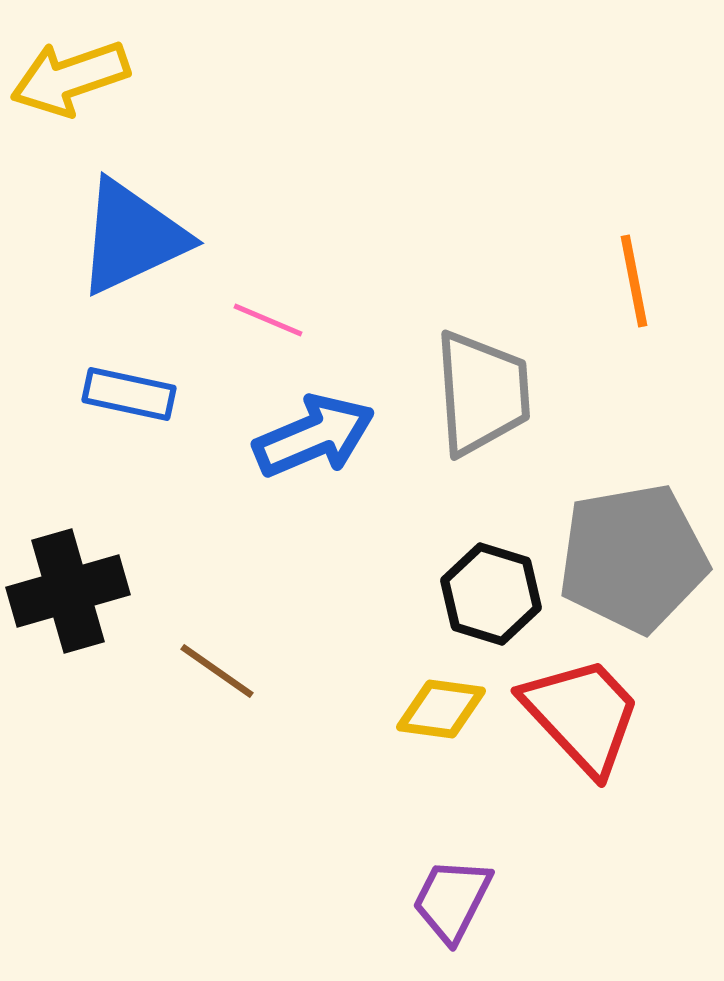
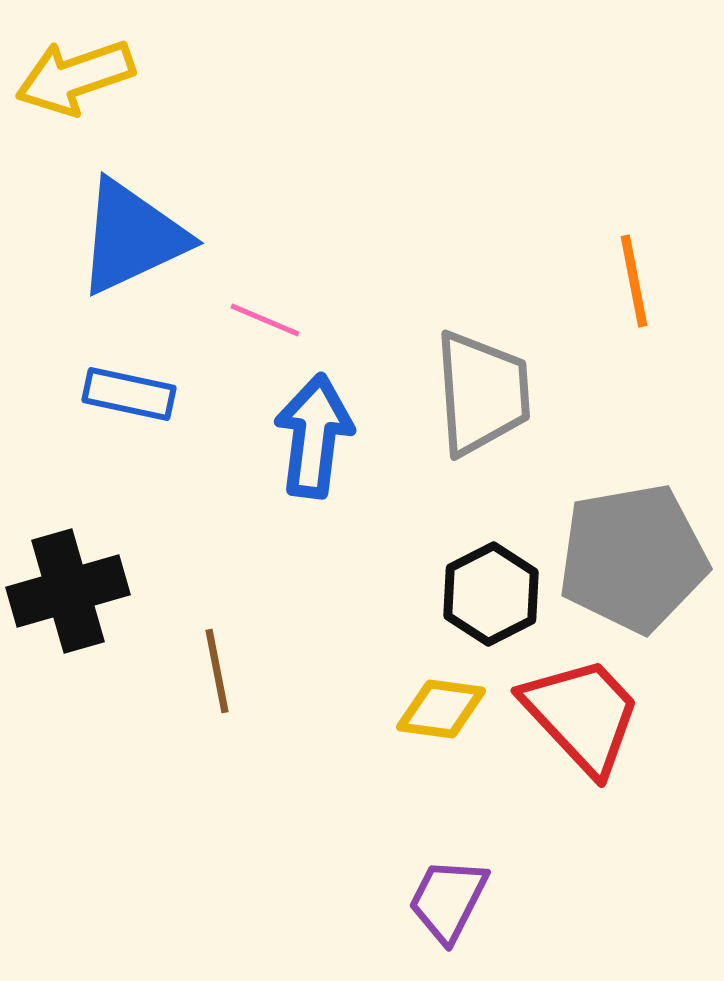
yellow arrow: moved 5 px right, 1 px up
pink line: moved 3 px left
blue arrow: rotated 60 degrees counterclockwise
black hexagon: rotated 16 degrees clockwise
brown line: rotated 44 degrees clockwise
purple trapezoid: moved 4 px left
